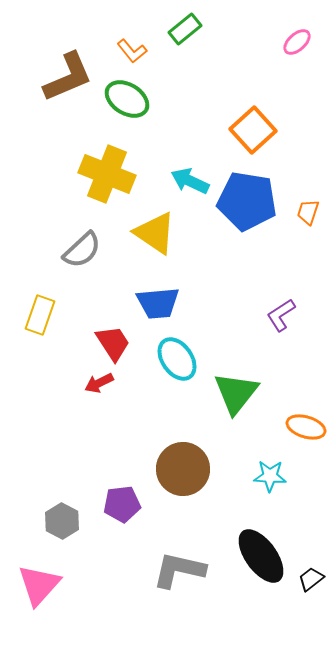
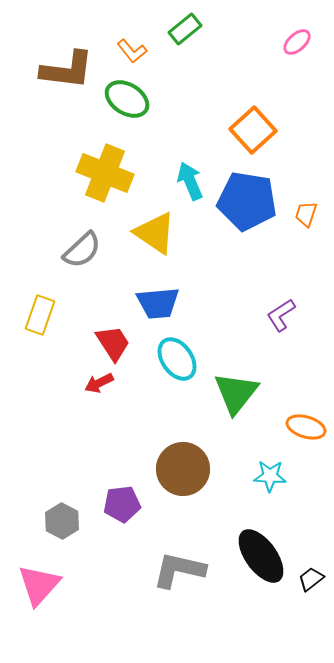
brown L-shape: moved 1 px left, 7 px up; rotated 30 degrees clockwise
yellow cross: moved 2 px left, 1 px up
cyan arrow: rotated 42 degrees clockwise
orange trapezoid: moved 2 px left, 2 px down
